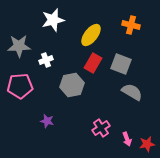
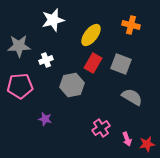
gray semicircle: moved 5 px down
purple star: moved 2 px left, 2 px up
